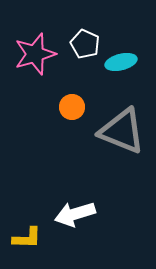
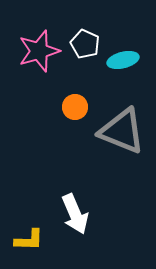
pink star: moved 4 px right, 3 px up
cyan ellipse: moved 2 px right, 2 px up
orange circle: moved 3 px right
white arrow: rotated 96 degrees counterclockwise
yellow L-shape: moved 2 px right, 2 px down
